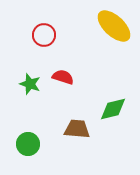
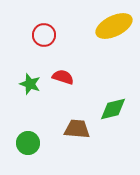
yellow ellipse: rotated 69 degrees counterclockwise
green circle: moved 1 px up
